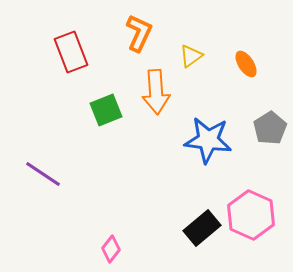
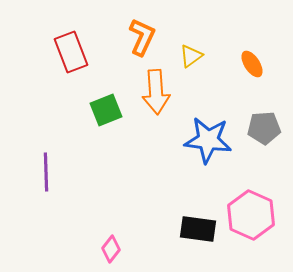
orange L-shape: moved 3 px right, 4 px down
orange ellipse: moved 6 px right
gray pentagon: moved 6 px left; rotated 28 degrees clockwise
purple line: moved 3 px right, 2 px up; rotated 54 degrees clockwise
black rectangle: moved 4 px left, 1 px down; rotated 48 degrees clockwise
